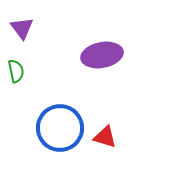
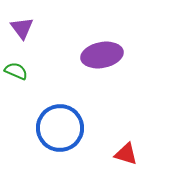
green semicircle: rotated 55 degrees counterclockwise
red triangle: moved 21 px right, 17 px down
